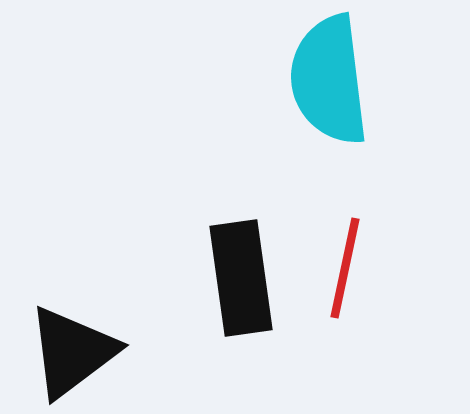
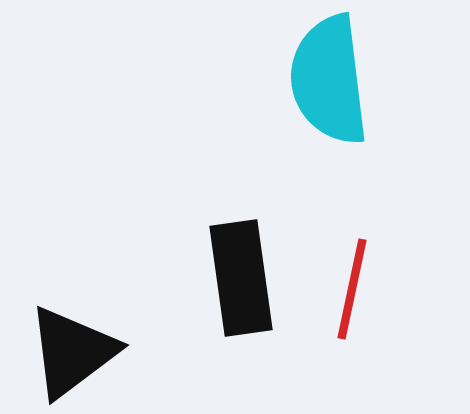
red line: moved 7 px right, 21 px down
